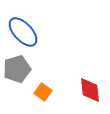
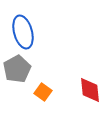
blue ellipse: rotated 28 degrees clockwise
gray pentagon: rotated 12 degrees counterclockwise
